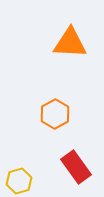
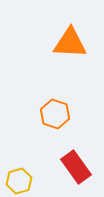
orange hexagon: rotated 12 degrees counterclockwise
